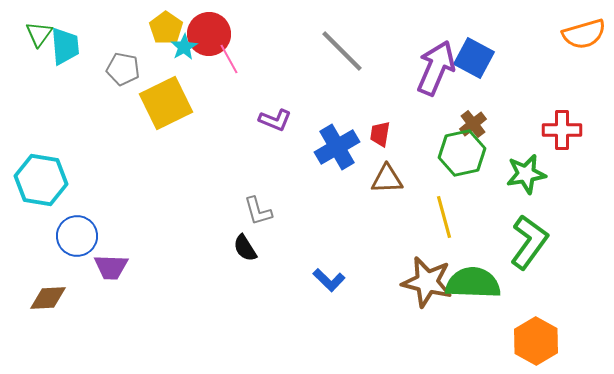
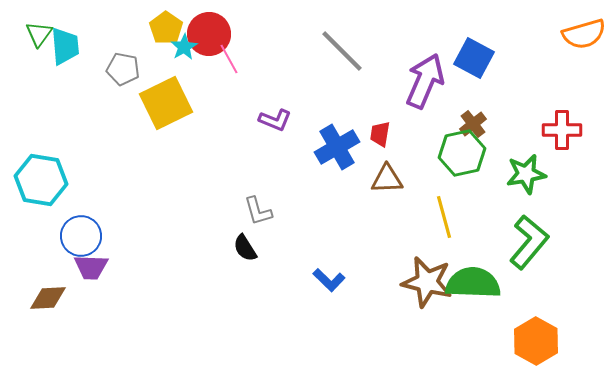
purple arrow: moved 11 px left, 13 px down
blue circle: moved 4 px right
green L-shape: rotated 4 degrees clockwise
purple trapezoid: moved 20 px left
